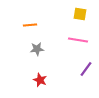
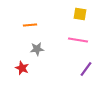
red star: moved 18 px left, 12 px up
